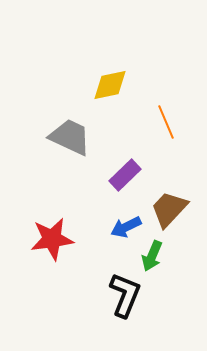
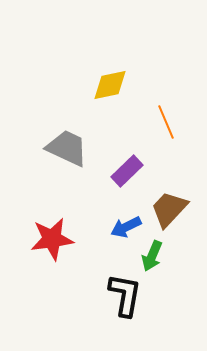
gray trapezoid: moved 3 px left, 11 px down
purple rectangle: moved 2 px right, 4 px up
black L-shape: rotated 12 degrees counterclockwise
